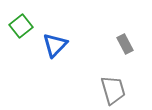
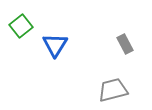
blue triangle: rotated 12 degrees counterclockwise
gray trapezoid: rotated 88 degrees counterclockwise
